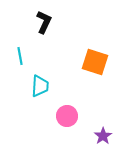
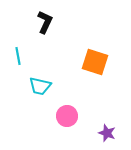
black L-shape: moved 1 px right
cyan line: moved 2 px left
cyan trapezoid: rotated 100 degrees clockwise
purple star: moved 4 px right, 3 px up; rotated 18 degrees counterclockwise
